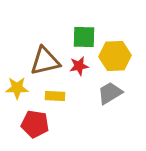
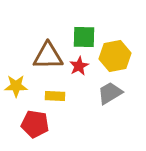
yellow hexagon: rotated 8 degrees counterclockwise
brown triangle: moved 3 px right, 5 px up; rotated 12 degrees clockwise
red star: rotated 18 degrees counterclockwise
yellow star: moved 1 px left, 2 px up
